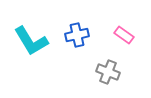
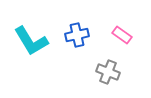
pink rectangle: moved 2 px left
